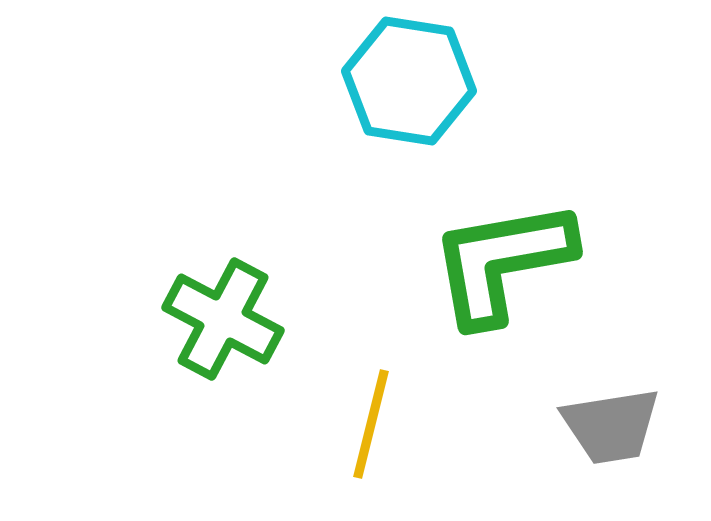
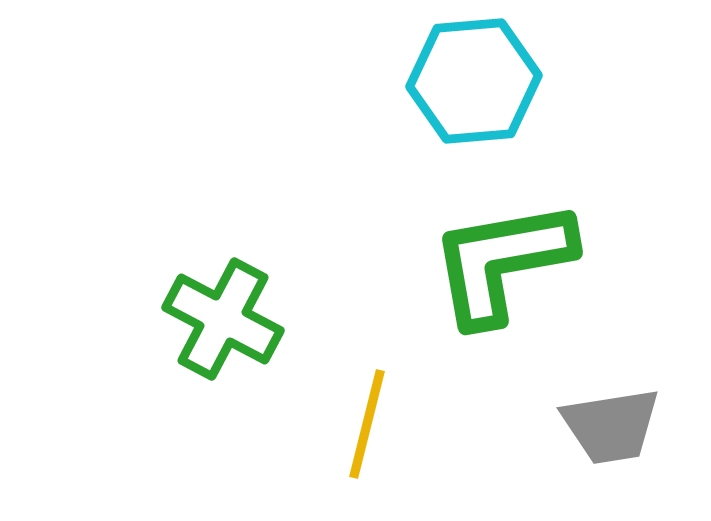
cyan hexagon: moved 65 px right; rotated 14 degrees counterclockwise
yellow line: moved 4 px left
